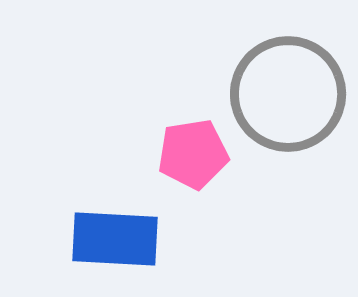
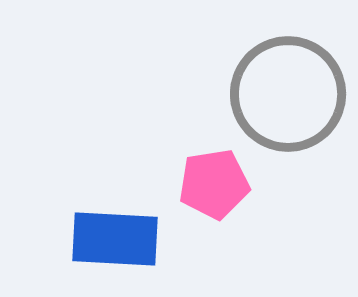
pink pentagon: moved 21 px right, 30 px down
